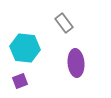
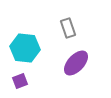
gray rectangle: moved 4 px right, 5 px down; rotated 18 degrees clockwise
purple ellipse: rotated 48 degrees clockwise
